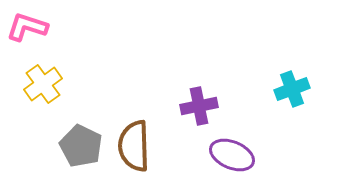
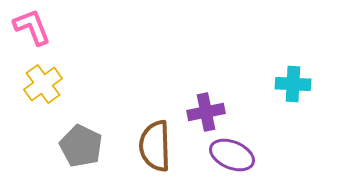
pink L-shape: moved 5 px right; rotated 51 degrees clockwise
cyan cross: moved 1 px right, 5 px up; rotated 24 degrees clockwise
purple cross: moved 7 px right, 6 px down
brown semicircle: moved 21 px right
